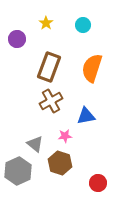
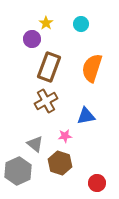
cyan circle: moved 2 px left, 1 px up
purple circle: moved 15 px right
brown cross: moved 5 px left
red circle: moved 1 px left
